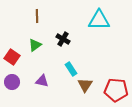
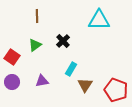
black cross: moved 2 px down; rotated 16 degrees clockwise
cyan rectangle: rotated 64 degrees clockwise
purple triangle: rotated 24 degrees counterclockwise
red pentagon: rotated 15 degrees clockwise
